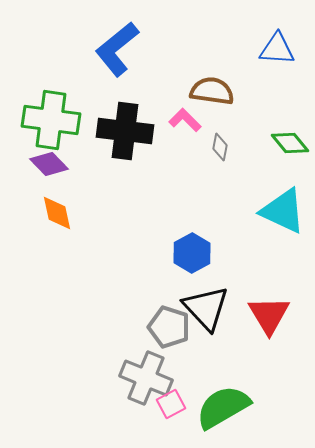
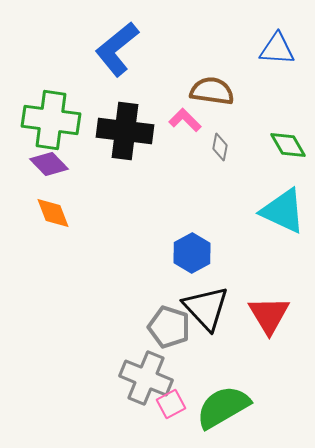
green diamond: moved 2 px left, 2 px down; rotated 9 degrees clockwise
orange diamond: moved 4 px left; rotated 9 degrees counterclockwise
